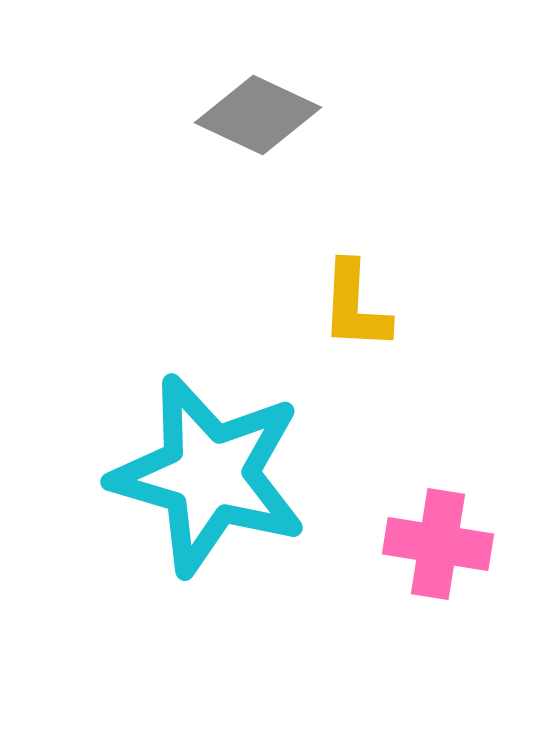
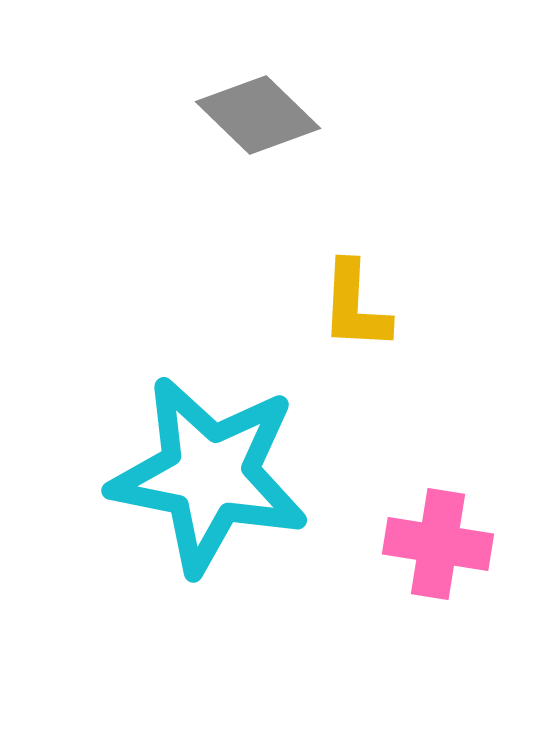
gray diamond: rotated 19 degrees clockwise
cyan star: rotated 5 degrees counterclockwise
